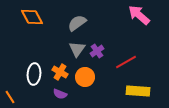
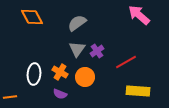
orange line: rotated 64 degrees counterclockwise
